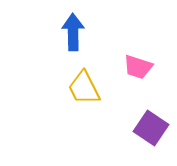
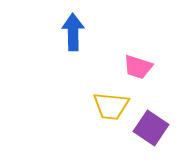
yellow trapezoid: moved 27 px right, 18 px down; rotated 57 degrees counterclockwise
